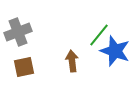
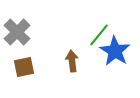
gray cross: moved 1 px left; rotated 24 degrees counterclockwise
blue star: rotated 12 degrees clockwise
